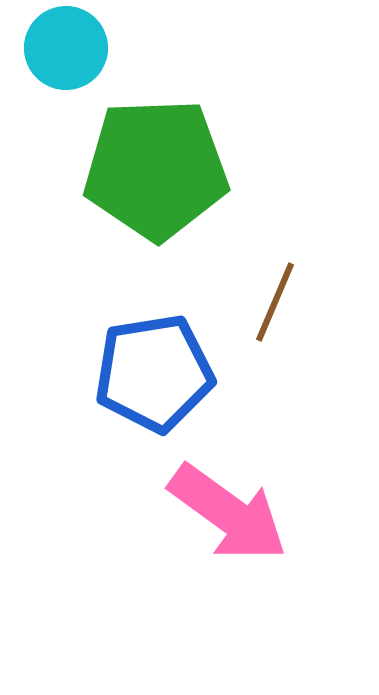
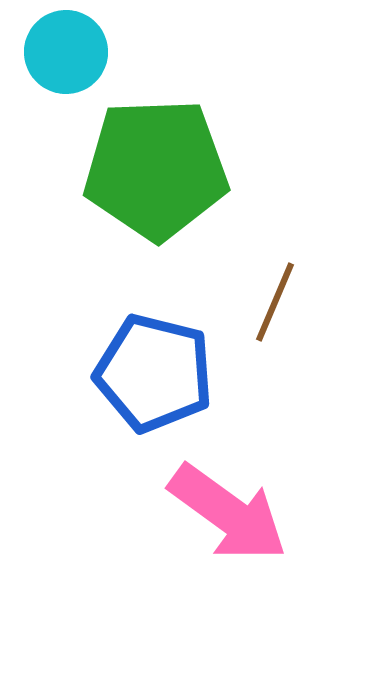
cyan circle: moved 4 px down
blue pentagon: rotated 23 degrees clockwise
